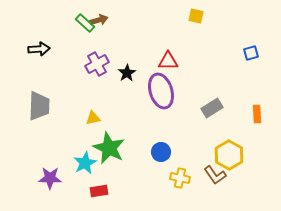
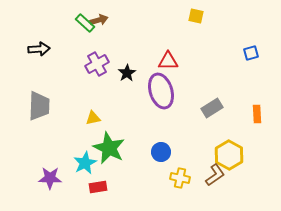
brown L-shape: rotated 90 degrees counterclockwise
red rectangle: moved 1 px left, 4 px up
